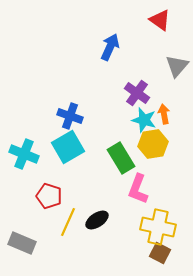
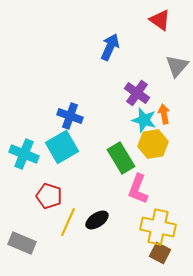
cyan square: moved 6 px left
